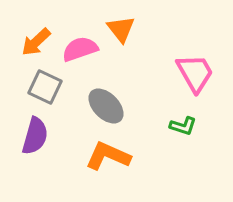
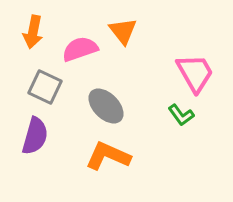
orange triangle: moved 2 px right, 2 px down
orange arrow: moved 3 px left, 10 px up; rotated 36 degrees counterclockwise
green L-shape: moved 2 px left, 11 px up; rotated 36 degrees clockwise
